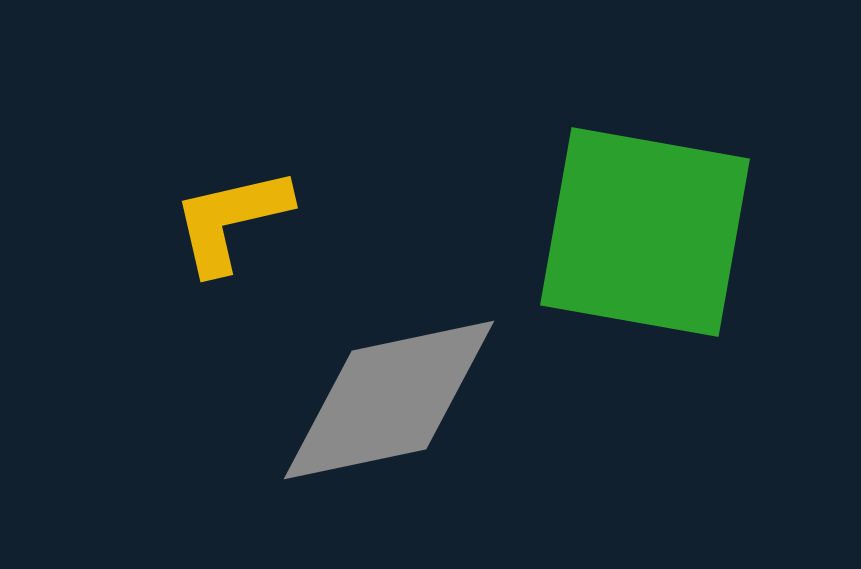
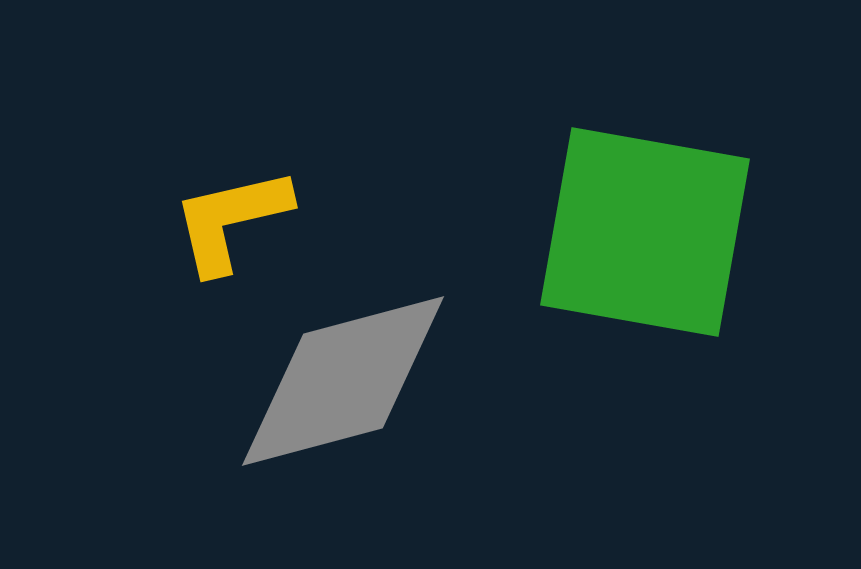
gray diamond: moved 46 px left, 19 px up; rotated 3 degrees counterclockwise
